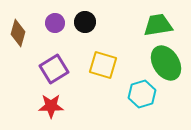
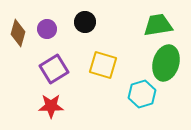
purple circle: moved 8 px left, 6 px down
green ellipse: rotated 48 degrees clockwise
